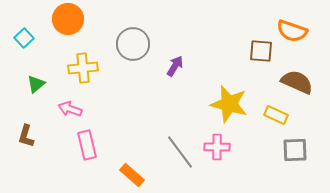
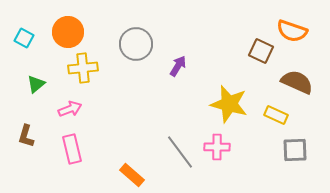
orange circle: moved 13 px down
cyan square: rotated 18 degrees counterclockwise
gray circle: moved 3 px right
brown square: rotated 20 degrees clockwise
purple arrow: moved 3 px right
pink arrow: rotated 140 degrees clockwise
pink rectangle: moved 15 px left, 4 px down
